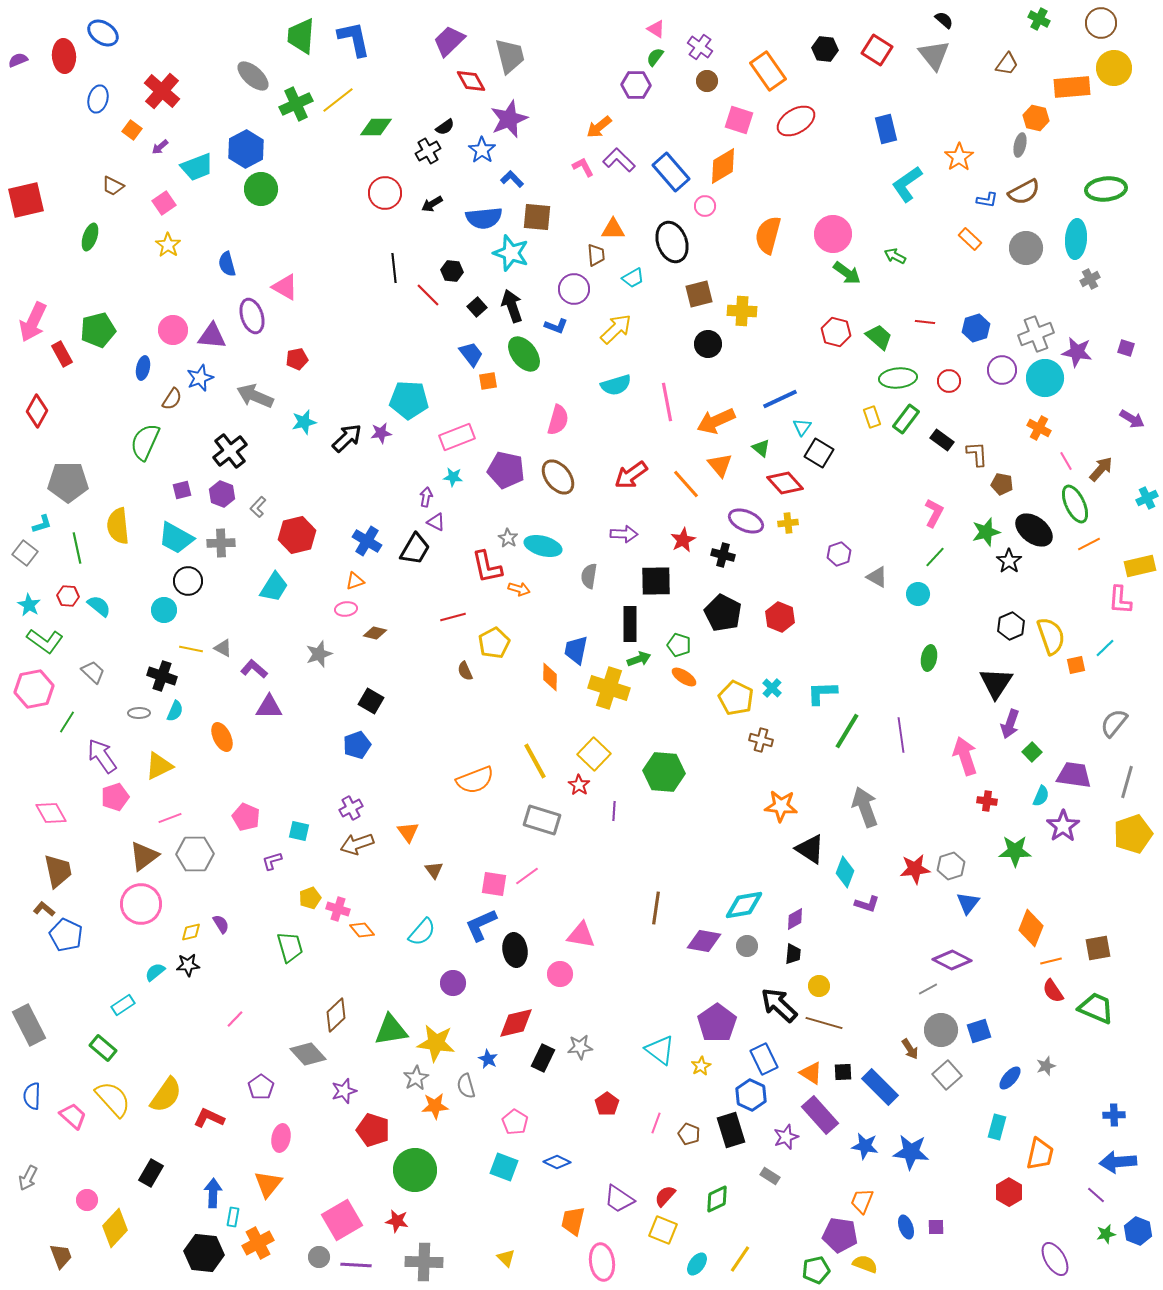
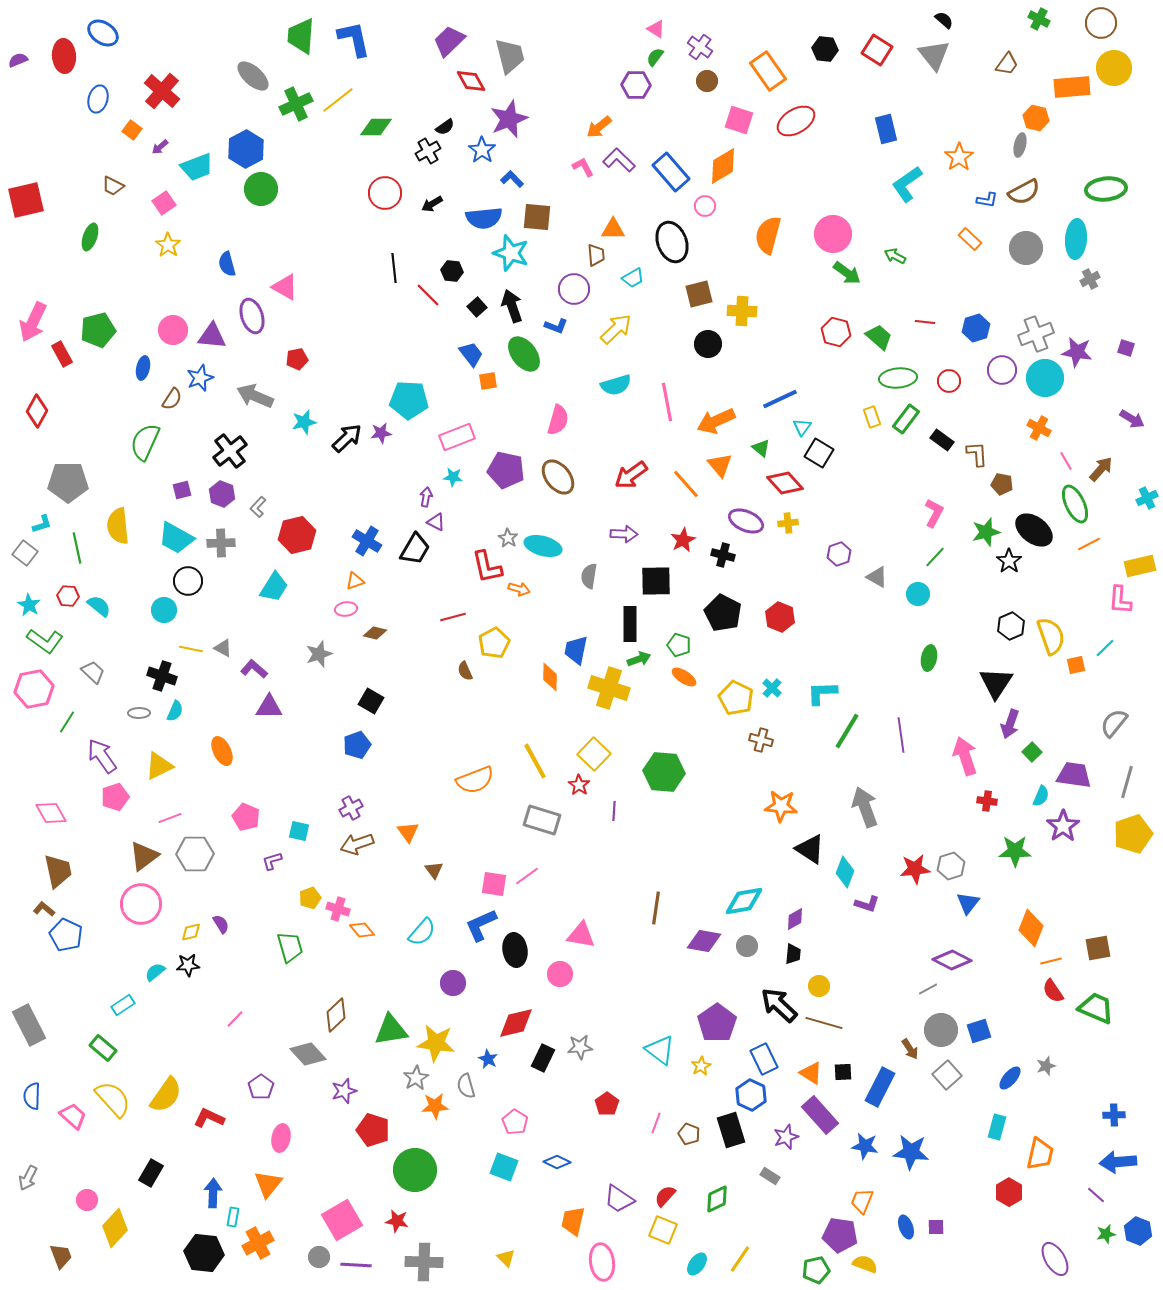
orange ellipse at (222, 737): moved 14 px down
cyan diamond at (744, 905): moved 4 px up
blue rectangle at (880, 1087): rotated 72 degrees clockwise
